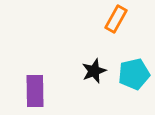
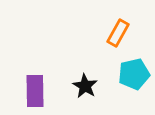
orange rectangle: moved 2 px right, 14 px down
black star: moved 9 px left, 15 px down; rotated 20 degrees counterclockwise
